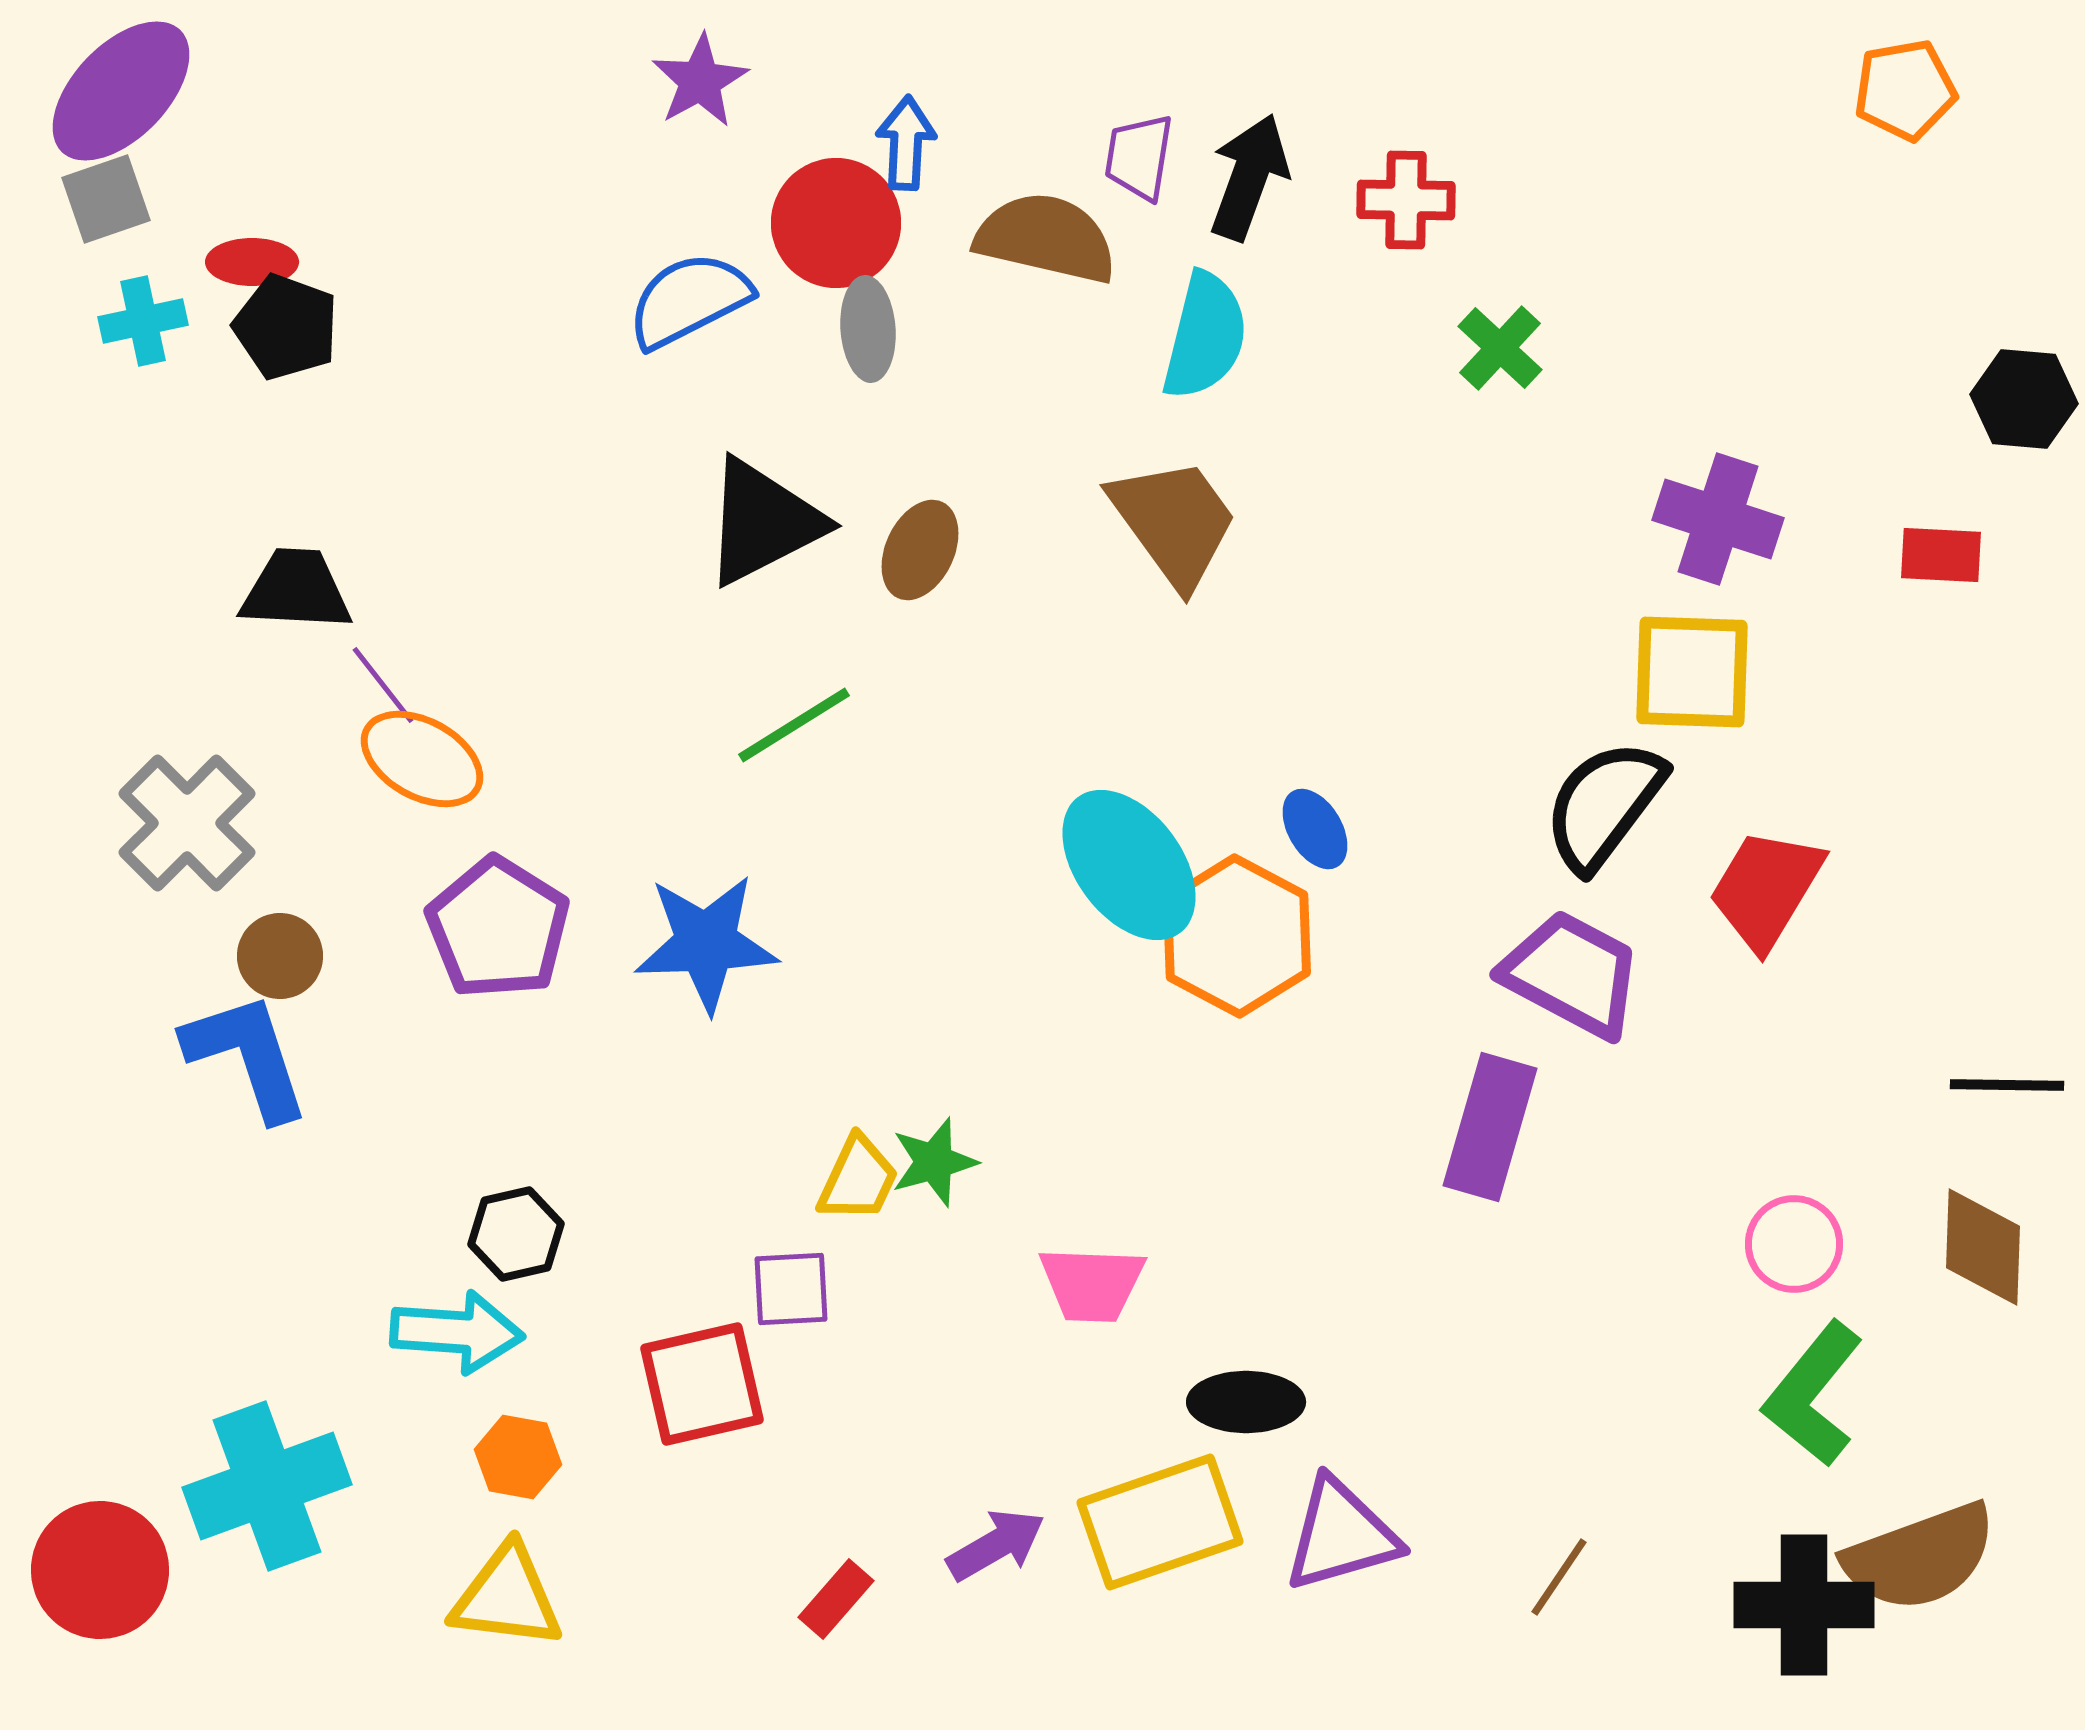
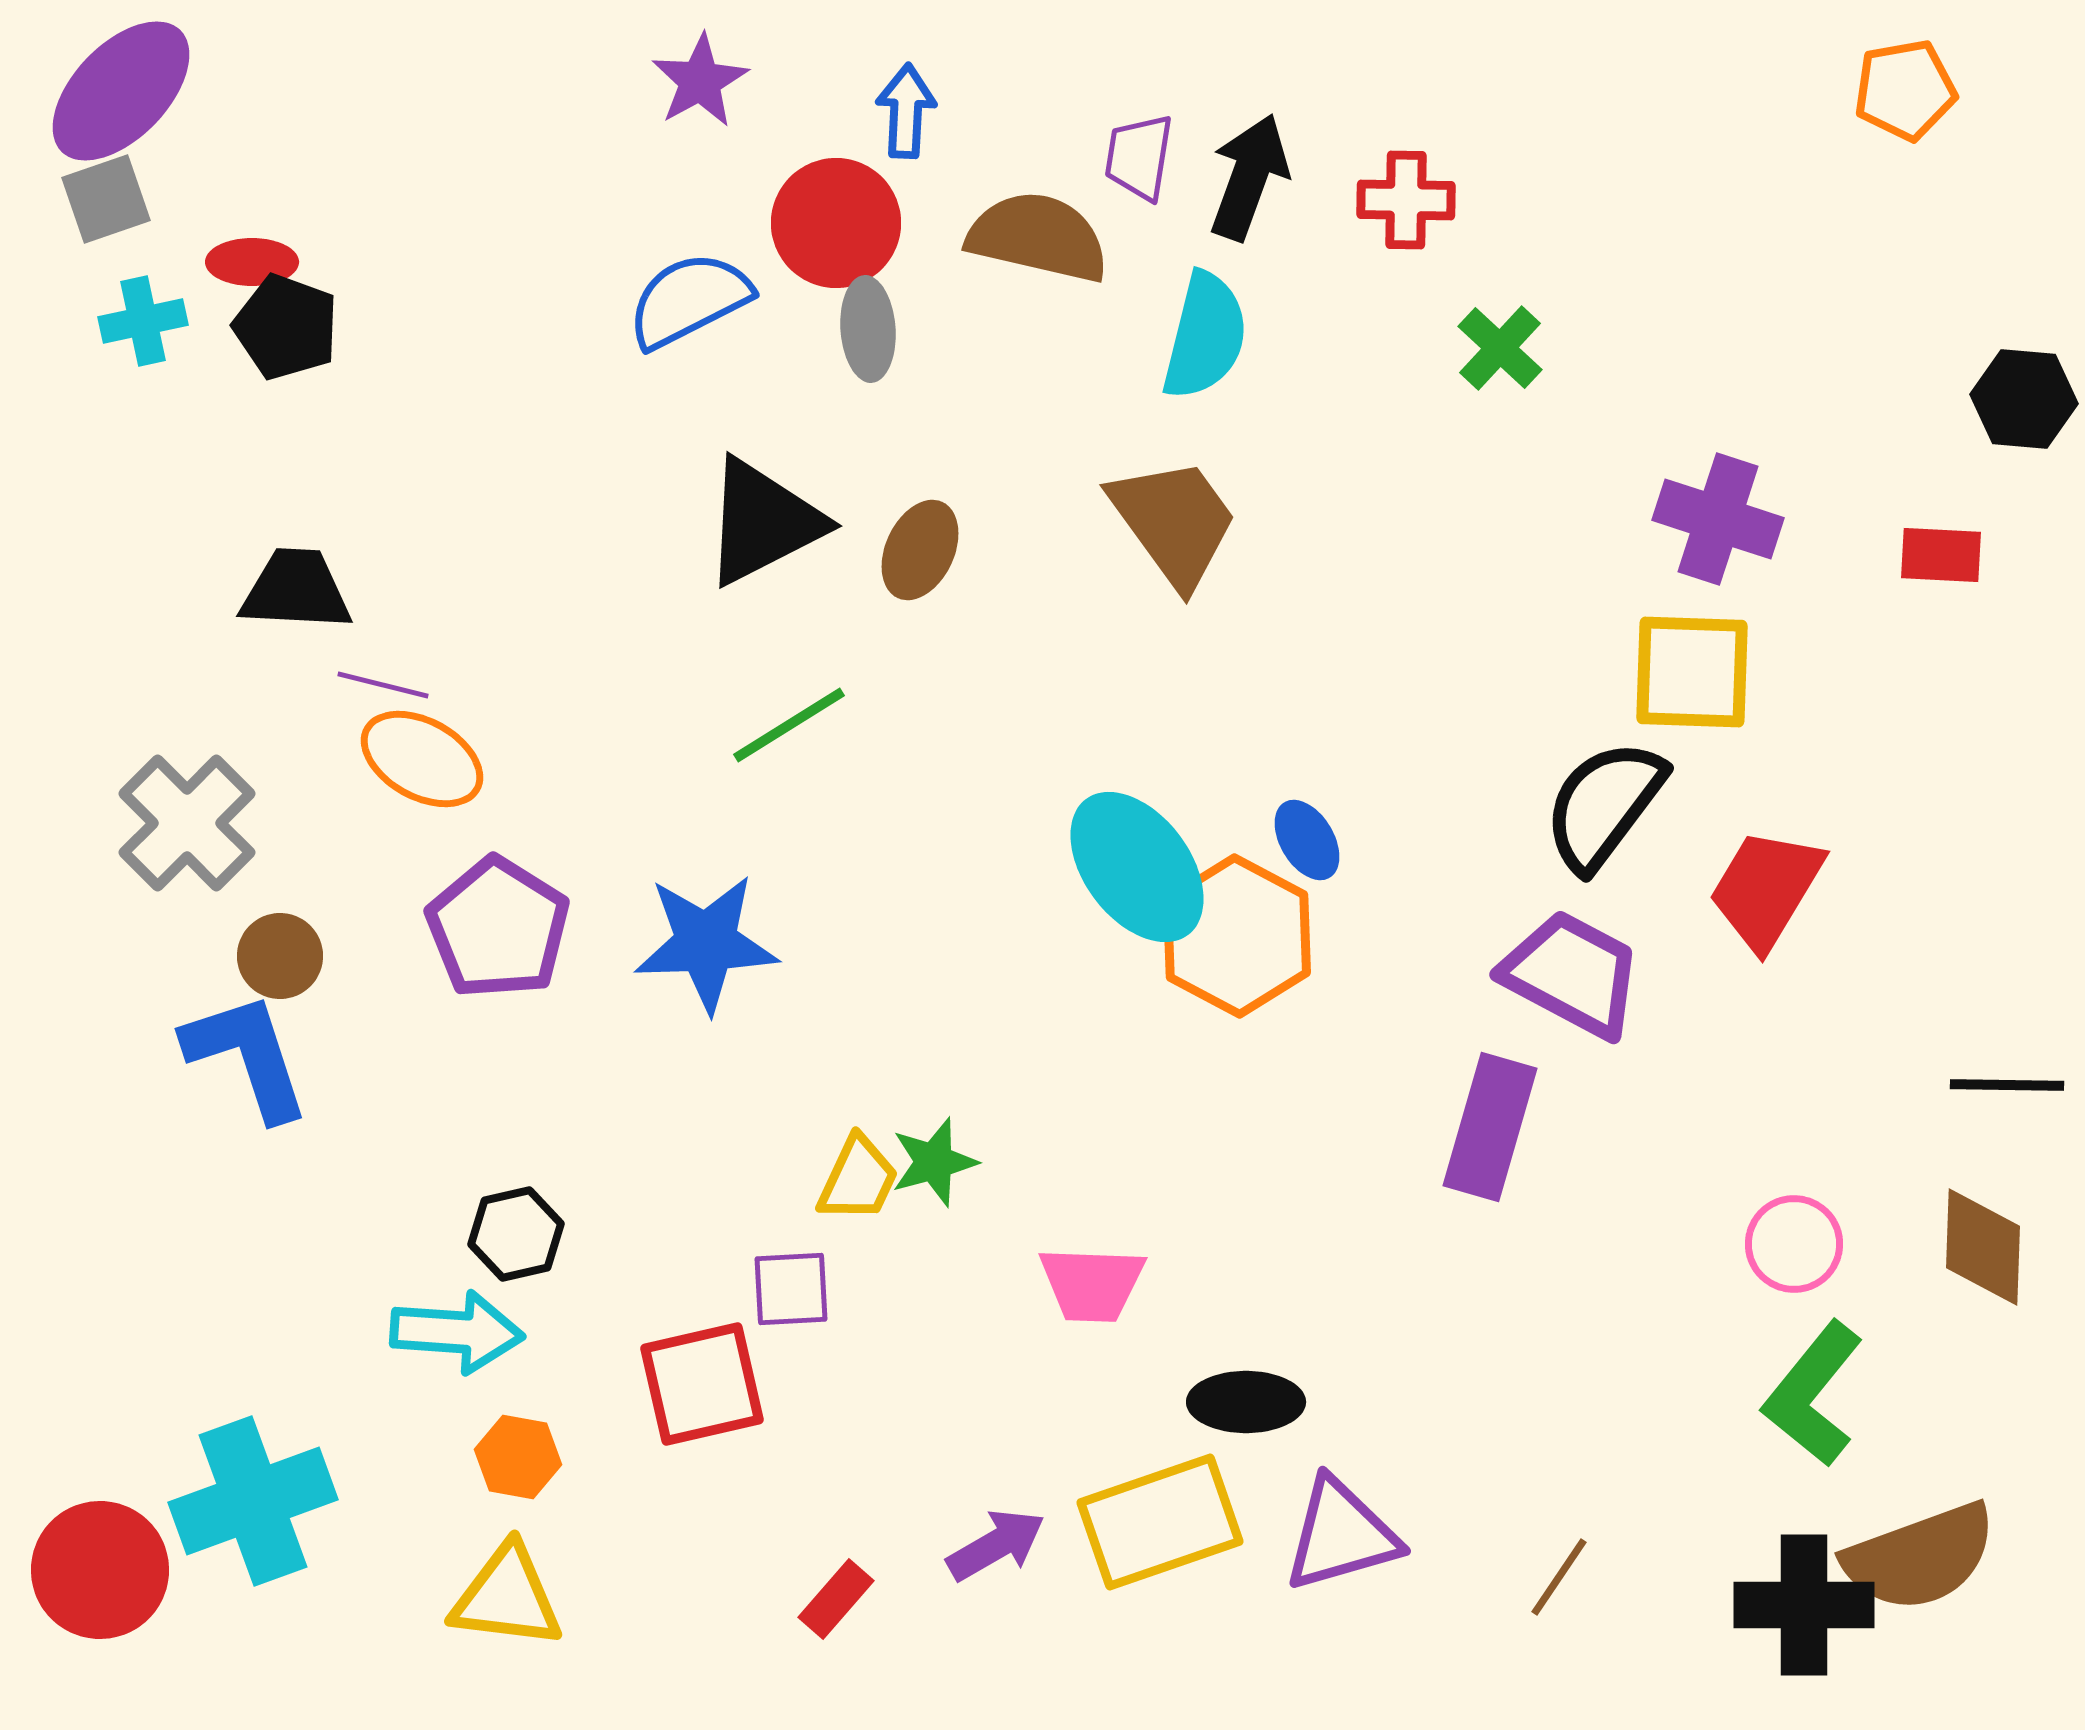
blue arrow at (906, 143): moved 32 px up
brown semicircle at (1046, 238): moved 8 px left, 1 px up
purple line at (383, 685): rotated 38 degrees counterclockwise
green line at (794, 725): moved 5 px left
blue ellipse at (1315, 829): moved 8 px left, 11 px down
cyan ellipse at (1129, 865): moved 8 px right, 2 px down
cyan cross at (267, 1486): moved 14 px left, 15 px down
